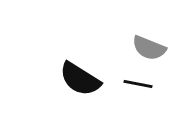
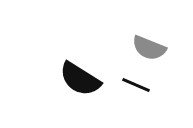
black line: moved 2 px left, 1 px down; rotated 12 degrees clockwise
